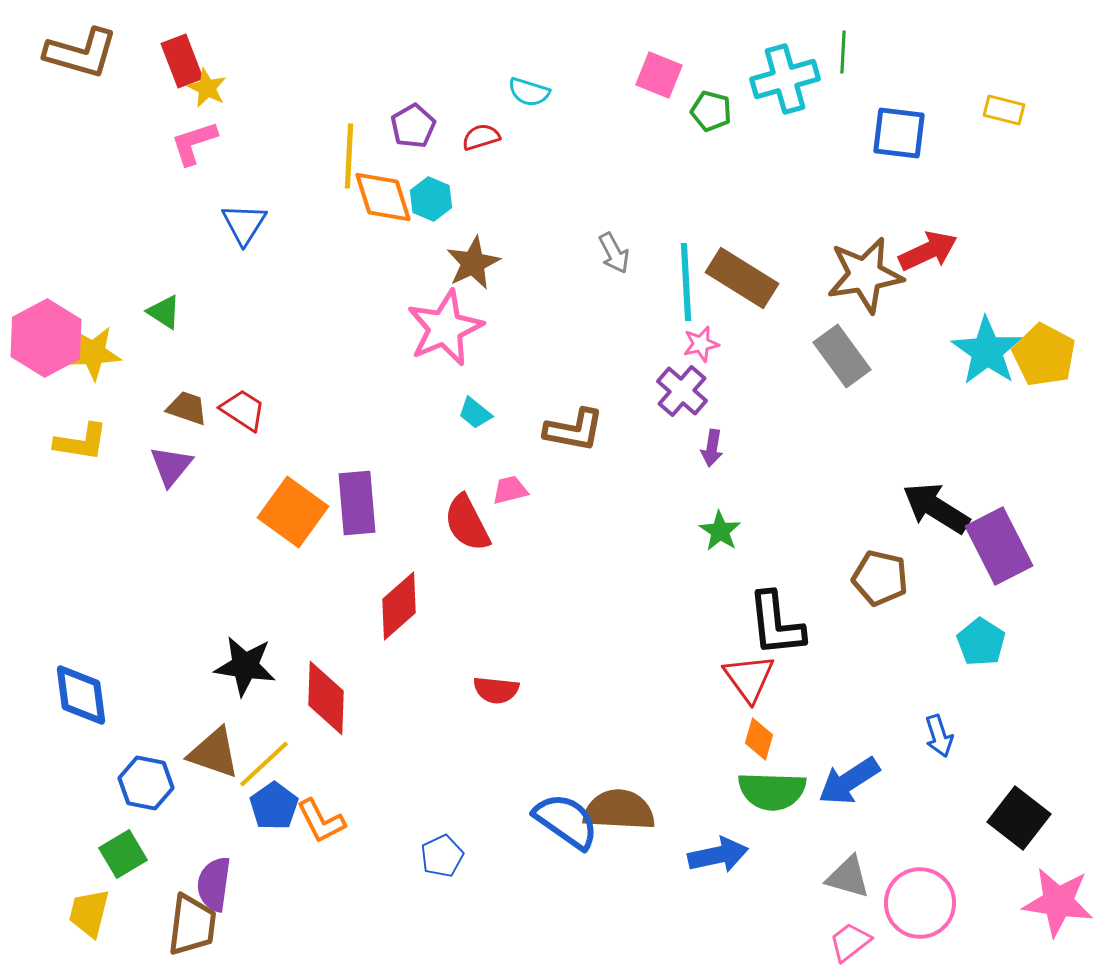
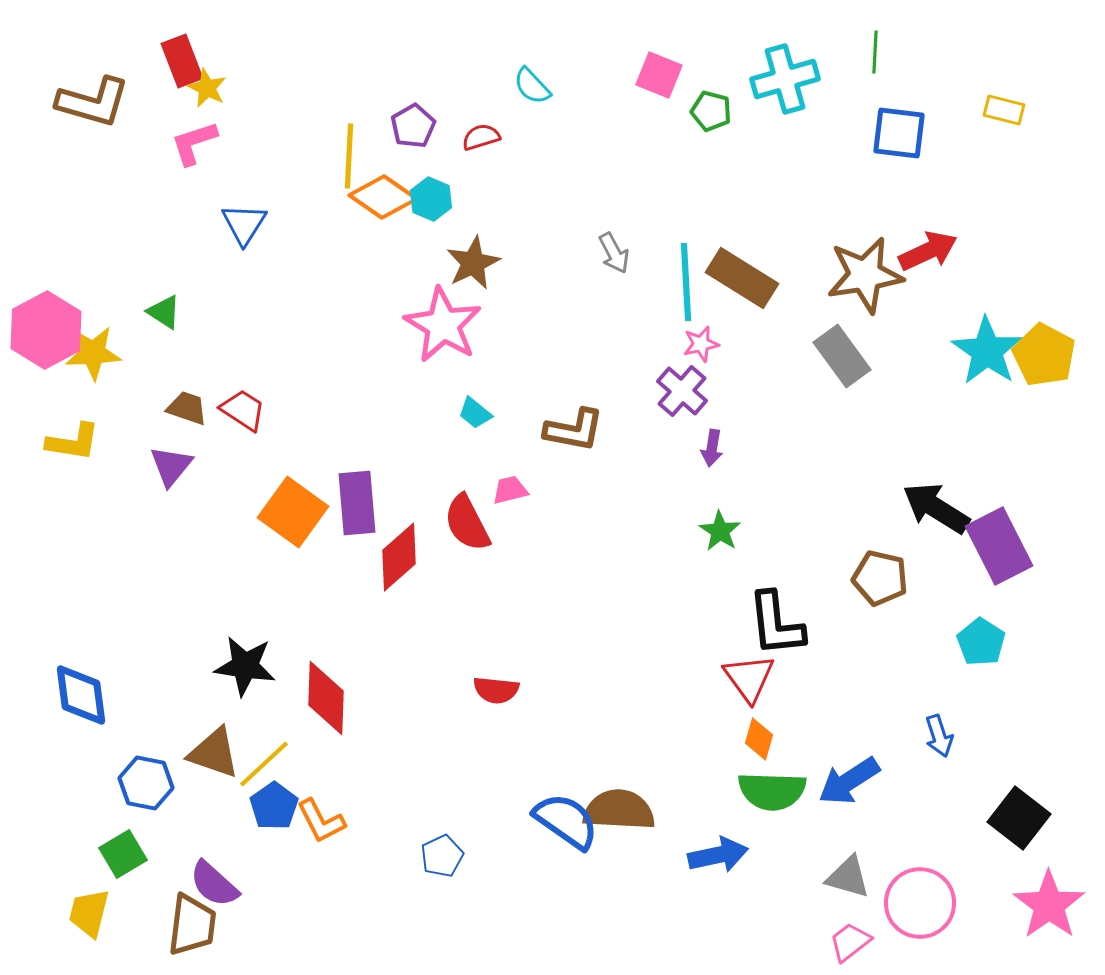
green line at (843, 52): moved 32 px right
brown L-shape at (81, 53): moved 12 px right, 49 px down
cyan semicircle at (529, 92): moved 3 px right, 6 px up; rotated 30 degrees clockwise
orange diamond at (383, 197): rotated 38 degrees counterclockwise
pink star at (445, 328): moved 2 px left, 3 px up; rotated 18 degrees counterclockwise
pink hexagon at (46, 338): moved 8 px up
yellow L-shape at (81, 442): moved 8 px left
red diamond at (399, 606): moved 49 px up
purple semicircle at (214, 884): rotated 56 degrees counterclockwise
pink star at (1058, 902): moved 9 px left, 3 px down; rotated 28 degrees clockwise
